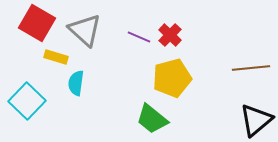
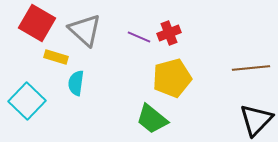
red cross: moved 1 px left, 2 px up; rotated 25 degrees clockwise
black triangle: rotated 6 degrees counterclockwise
